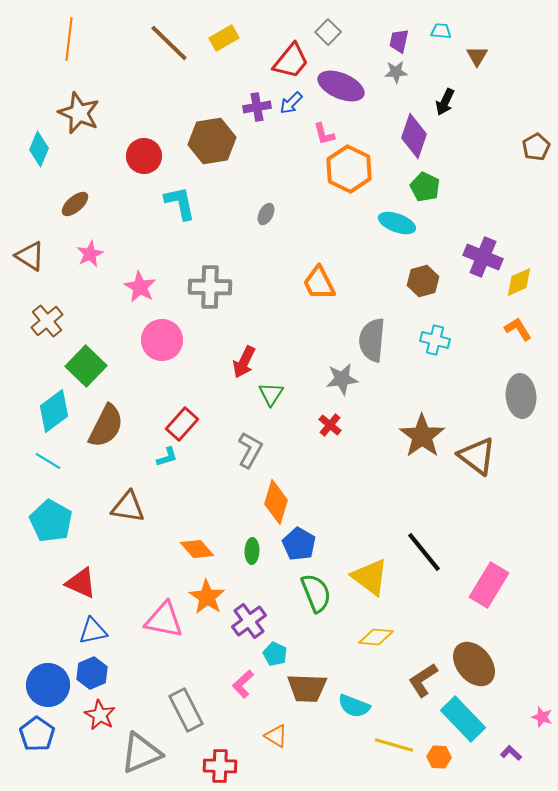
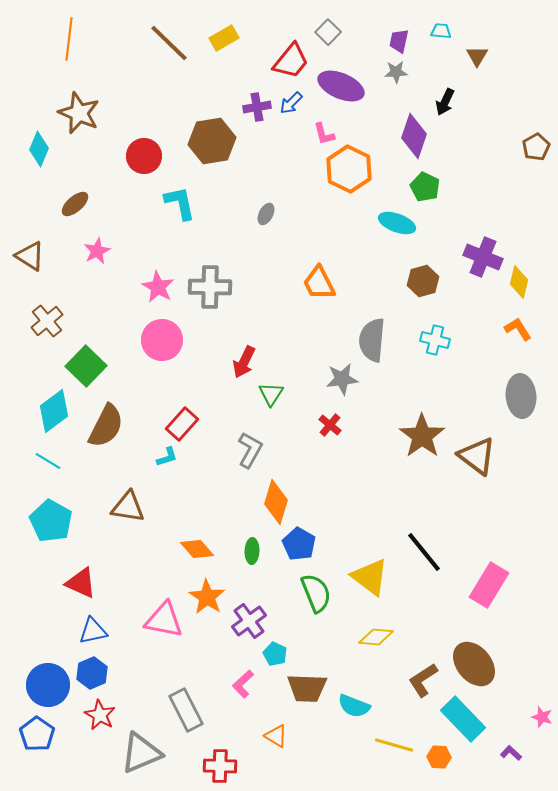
pink star at (90, 254): moved 7 px right, 3 px up
yellow diamond at (519, 282): rotated 52 degrees counterclockwise
pink star at (140, 287): moved 18 px right
